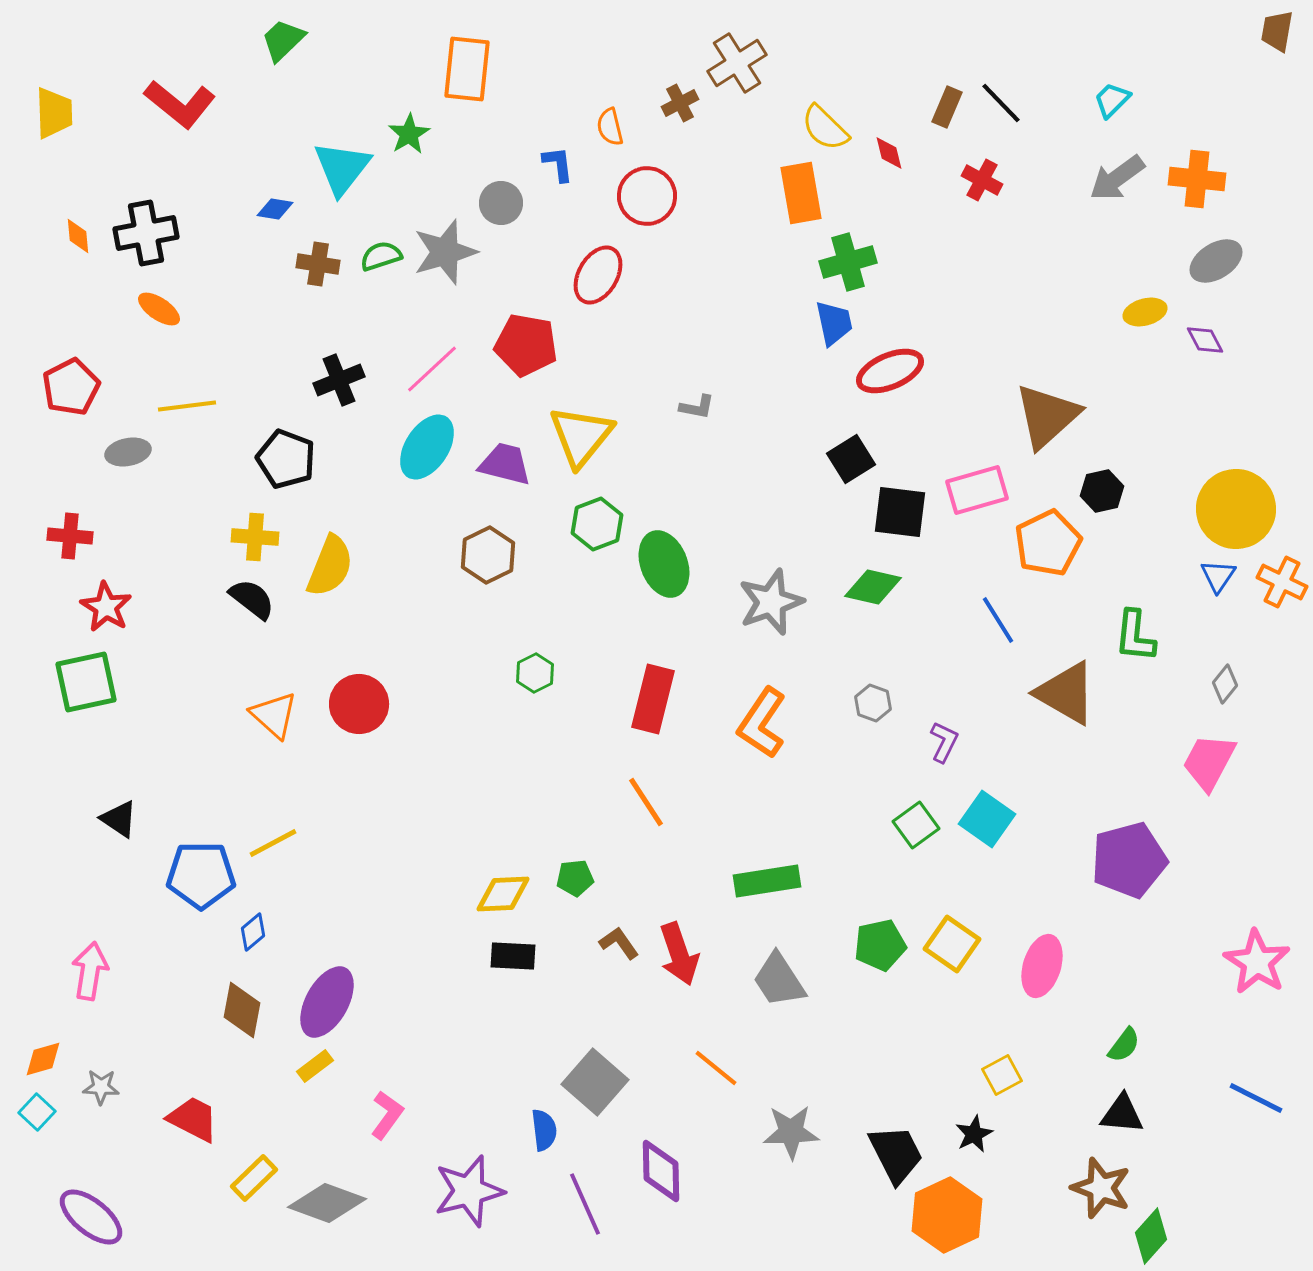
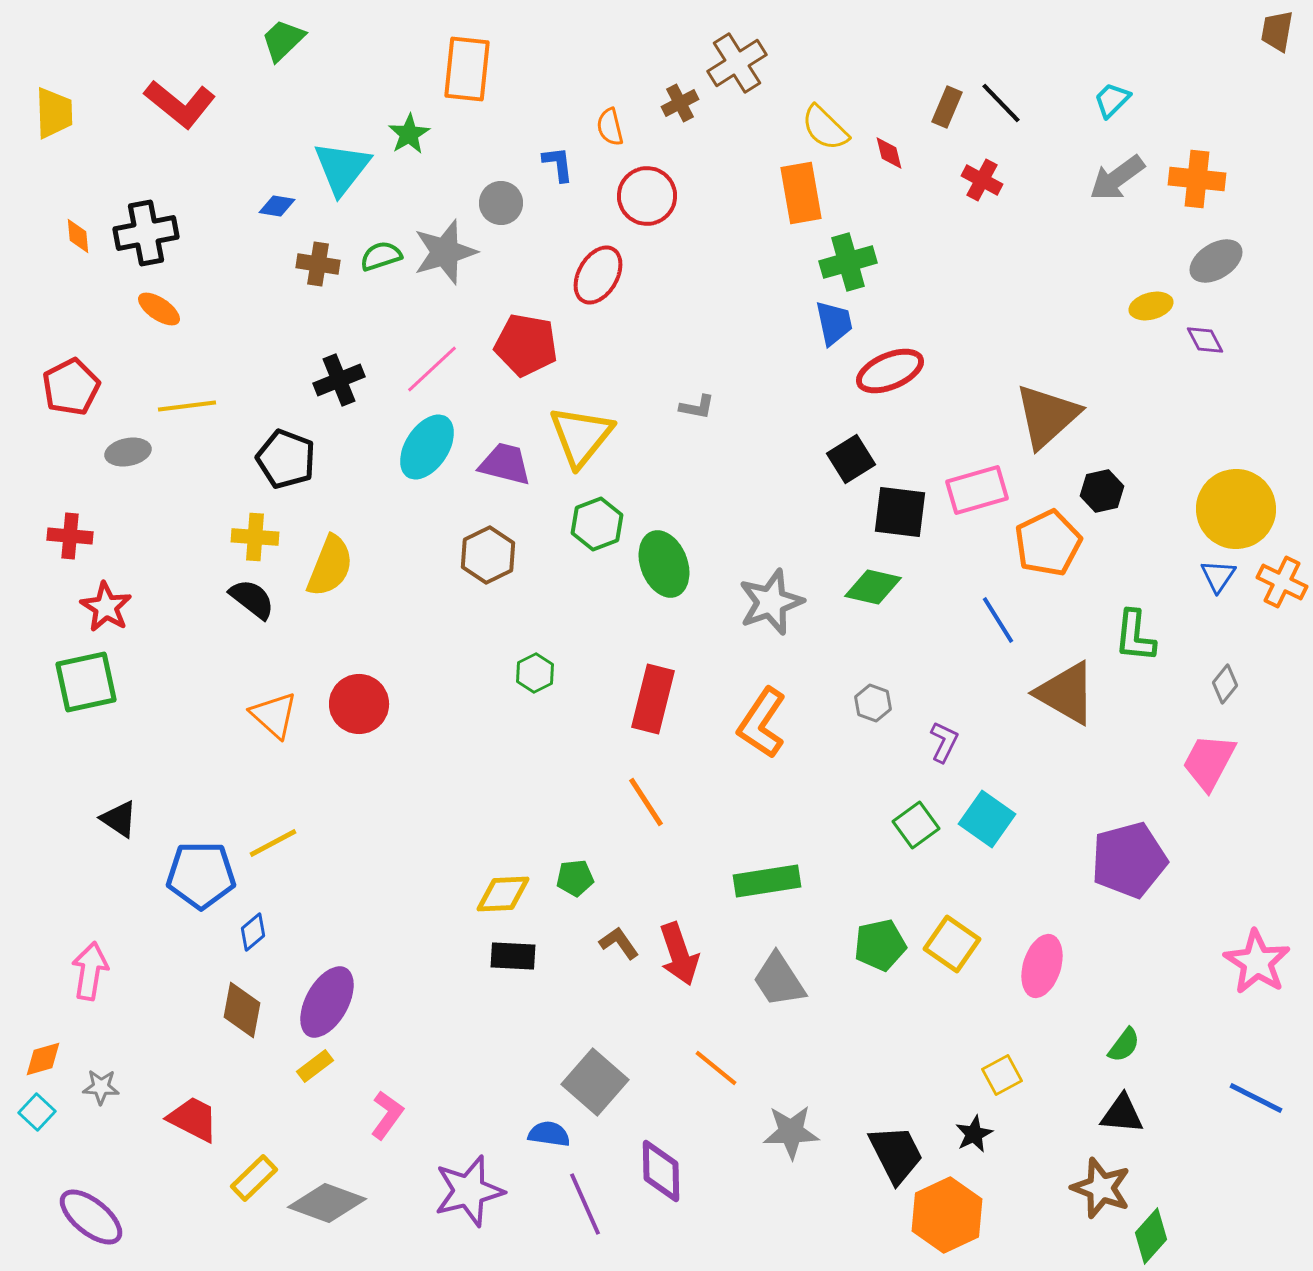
blue diamond at (275, 209): moved 2 px right, 3 px up
yellow ellipse at (1145, 312): moved 6 px right, 6 px up
blue semicircle at (544, 1130): moved 5 px right, 4 px down; rotated 75 degrees counterclockwise
